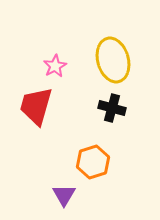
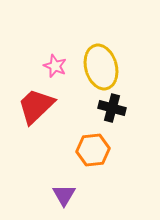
yellow ellipse: moved 12 px left, 7 px down
pink star: rotated 20 degrees counterclockwise
red trapezoid: rotated 30 degrees clockwise
orange hexagon: moved 12 px up; rotated 12 degrees clockwise
